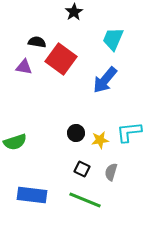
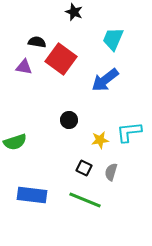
black star: rotated 18 degrees counterclockwise
blue arrow: rotated 12 degrees clockwise
black circle: moved 7 px left, 13 px up
black square: moved 2 px right, 1 px up
